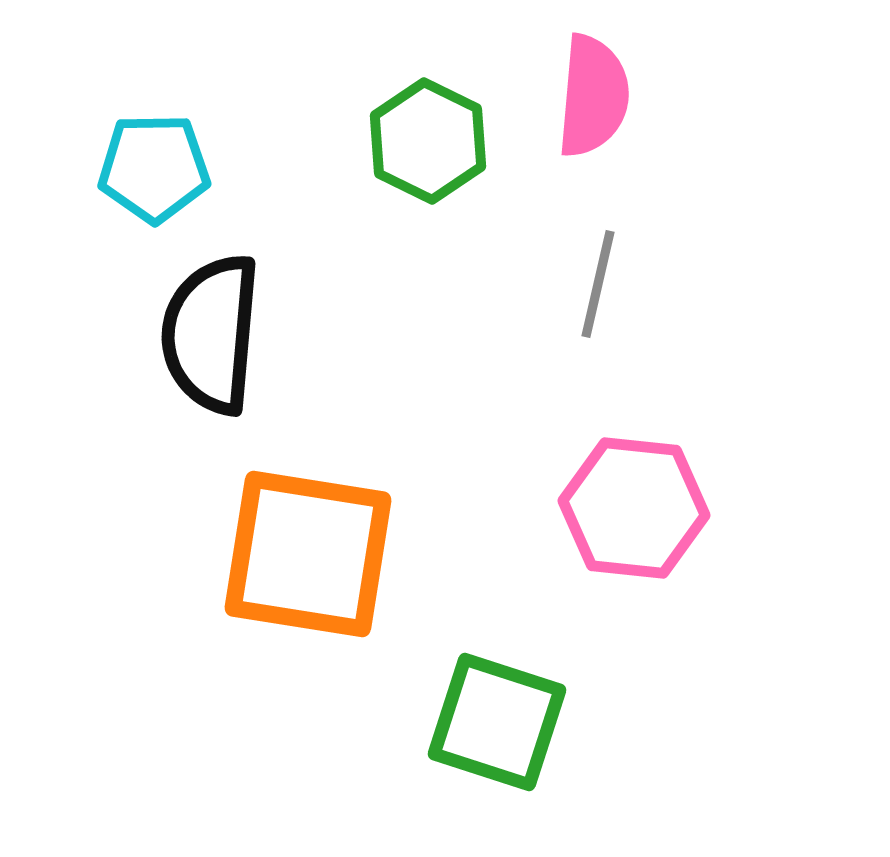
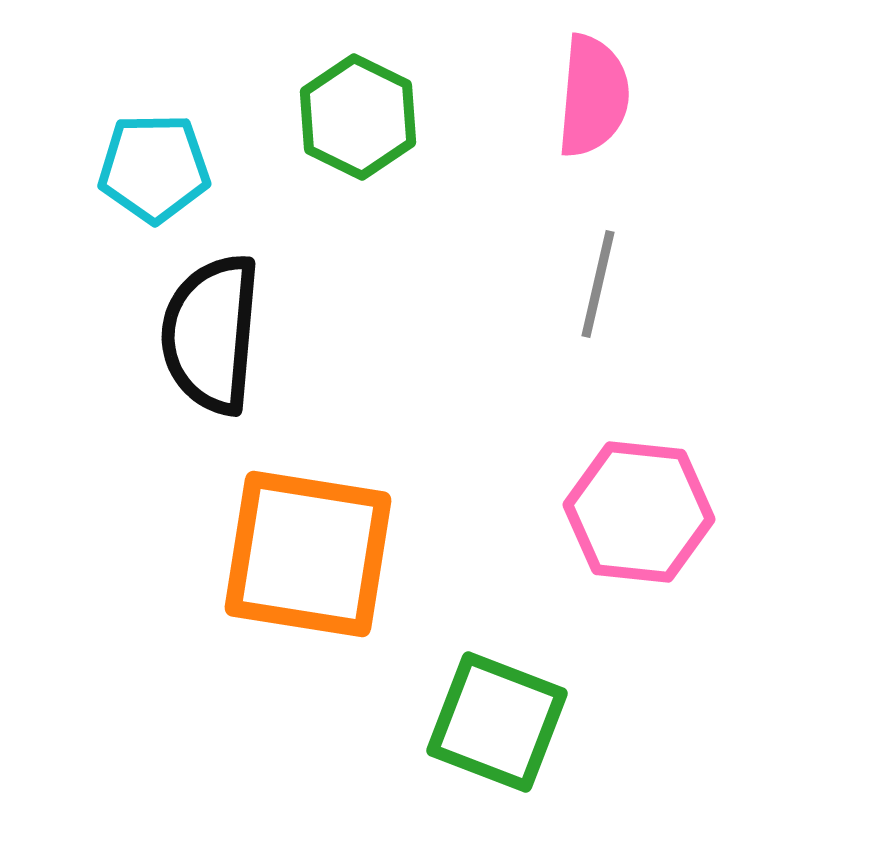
green hexagon: moved 70 px left, 24 px up
pink hexagon: moved 5 px right, 4 px down
green square: rotated 3 degrees clockwise
